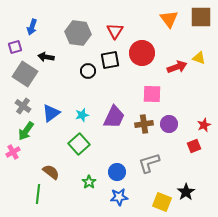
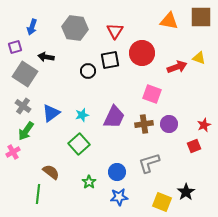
orange triangle: moved 2 px down; rotated 42 degrees counterclockwise
gray hexagon: moved 3 px left, 5 px up
pink square: rotated 18 degrees clockwise
